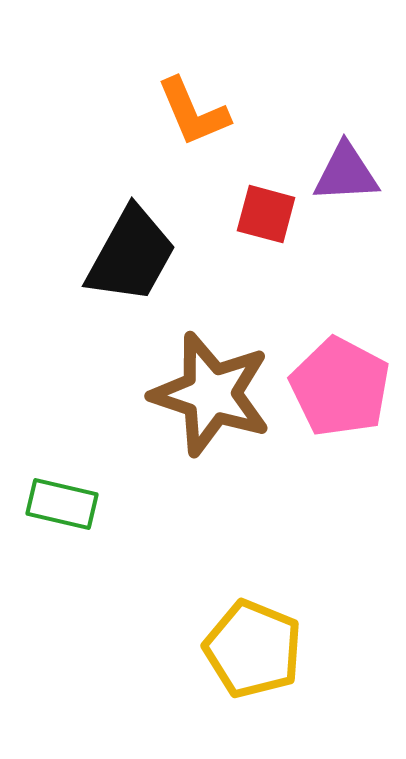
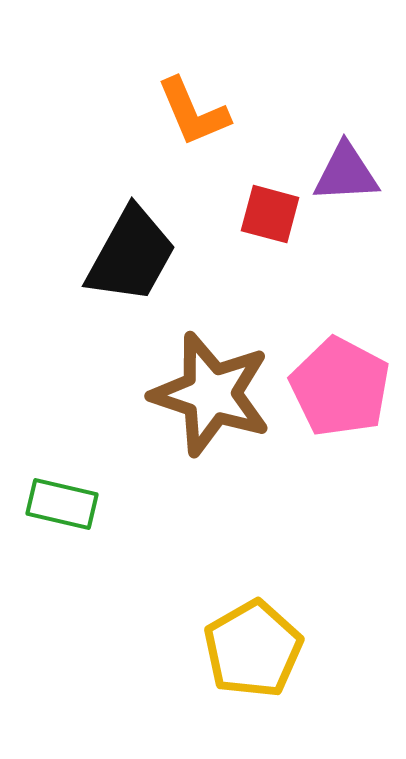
red square: moved 4 px right
yellow pentagon: rotated 20 degrees clockwise
